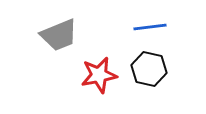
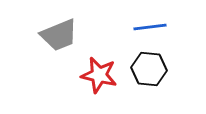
black hexagon: rotated 8 degrees counterclockwise
red star: rotated 24 degrees clockwise
